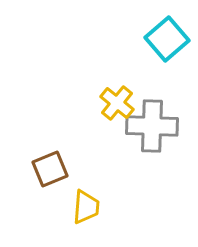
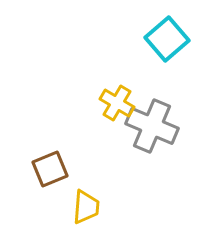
yellow cross: rotated 8 degrees counterclockwise
gray cross: rotated 21 degrees clockwise
